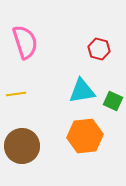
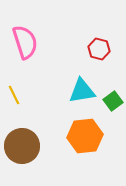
yellow line: moved 2 px left, 1 px down; rotated 72 degrees clockwise
green square: rotated 30 degrees clockwise
